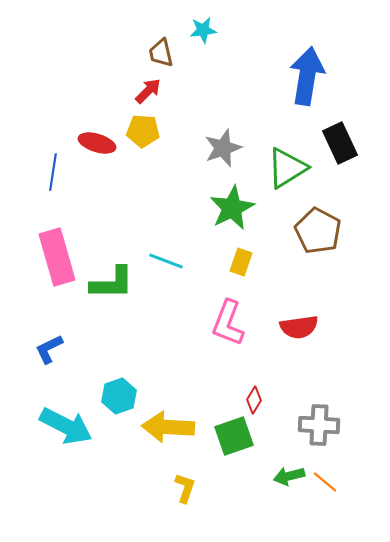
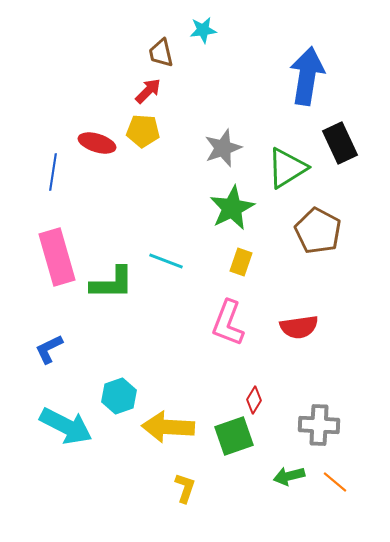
orange line: moved 10 px right
